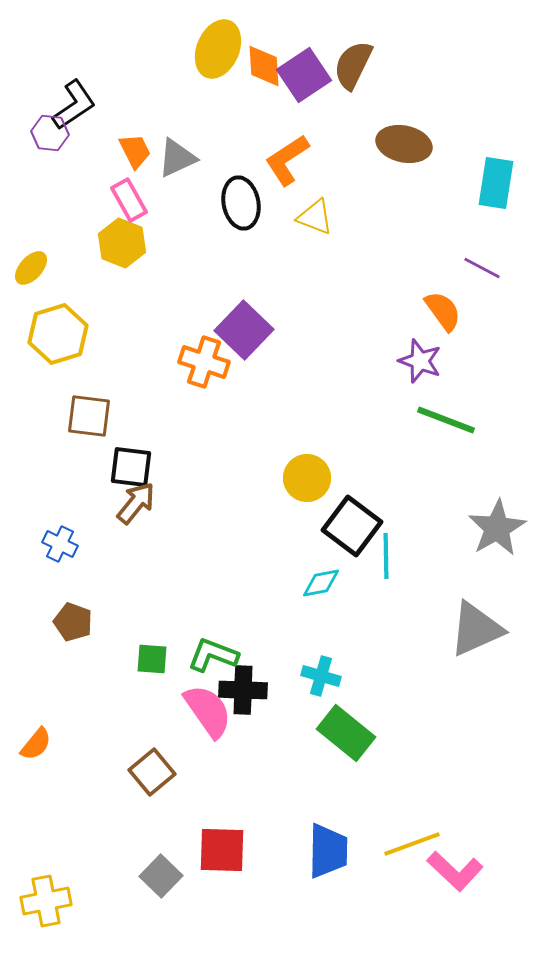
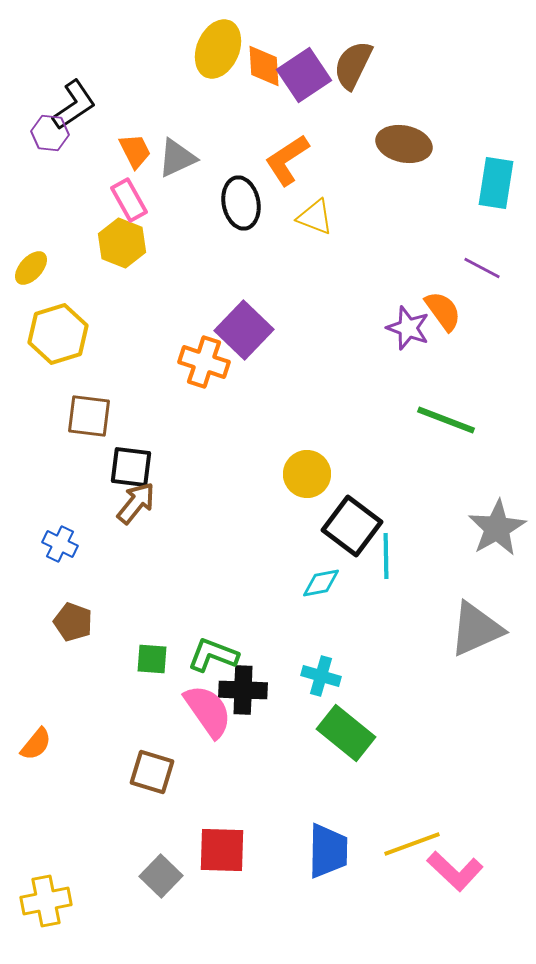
purple star at (420, 361): moved 12 px left, 33 px up
yellow circle at (307, 478): moved 4 px up
brown square at (152, 772): rotated 33 degrees counterclockwise
